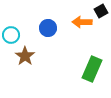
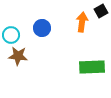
orange arrow: rotated 96 degrees clockwise
blue circle: moved 6 px left
brown star: moved 7 px left; rotated 30 degrees counterclockwise
green rectangle: moved 2 px up; rotated 65 degrees clockwise
